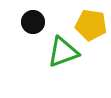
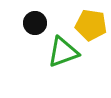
black circle: moved 2 px right, 1 px down
